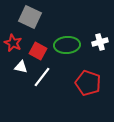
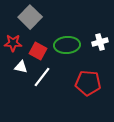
gray square: rotated 20 degrees clockwise
red star: rotated 24 degrees counterclockwise
red pentagon: rotated 15 degrees counterclockwise
